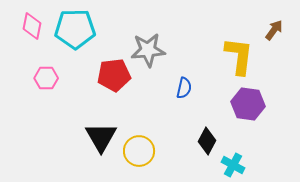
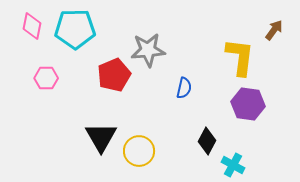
yellow L-shape: moved 1 px right, 1 px down
red pentagon: rotated 16 degrees counterclockwise
